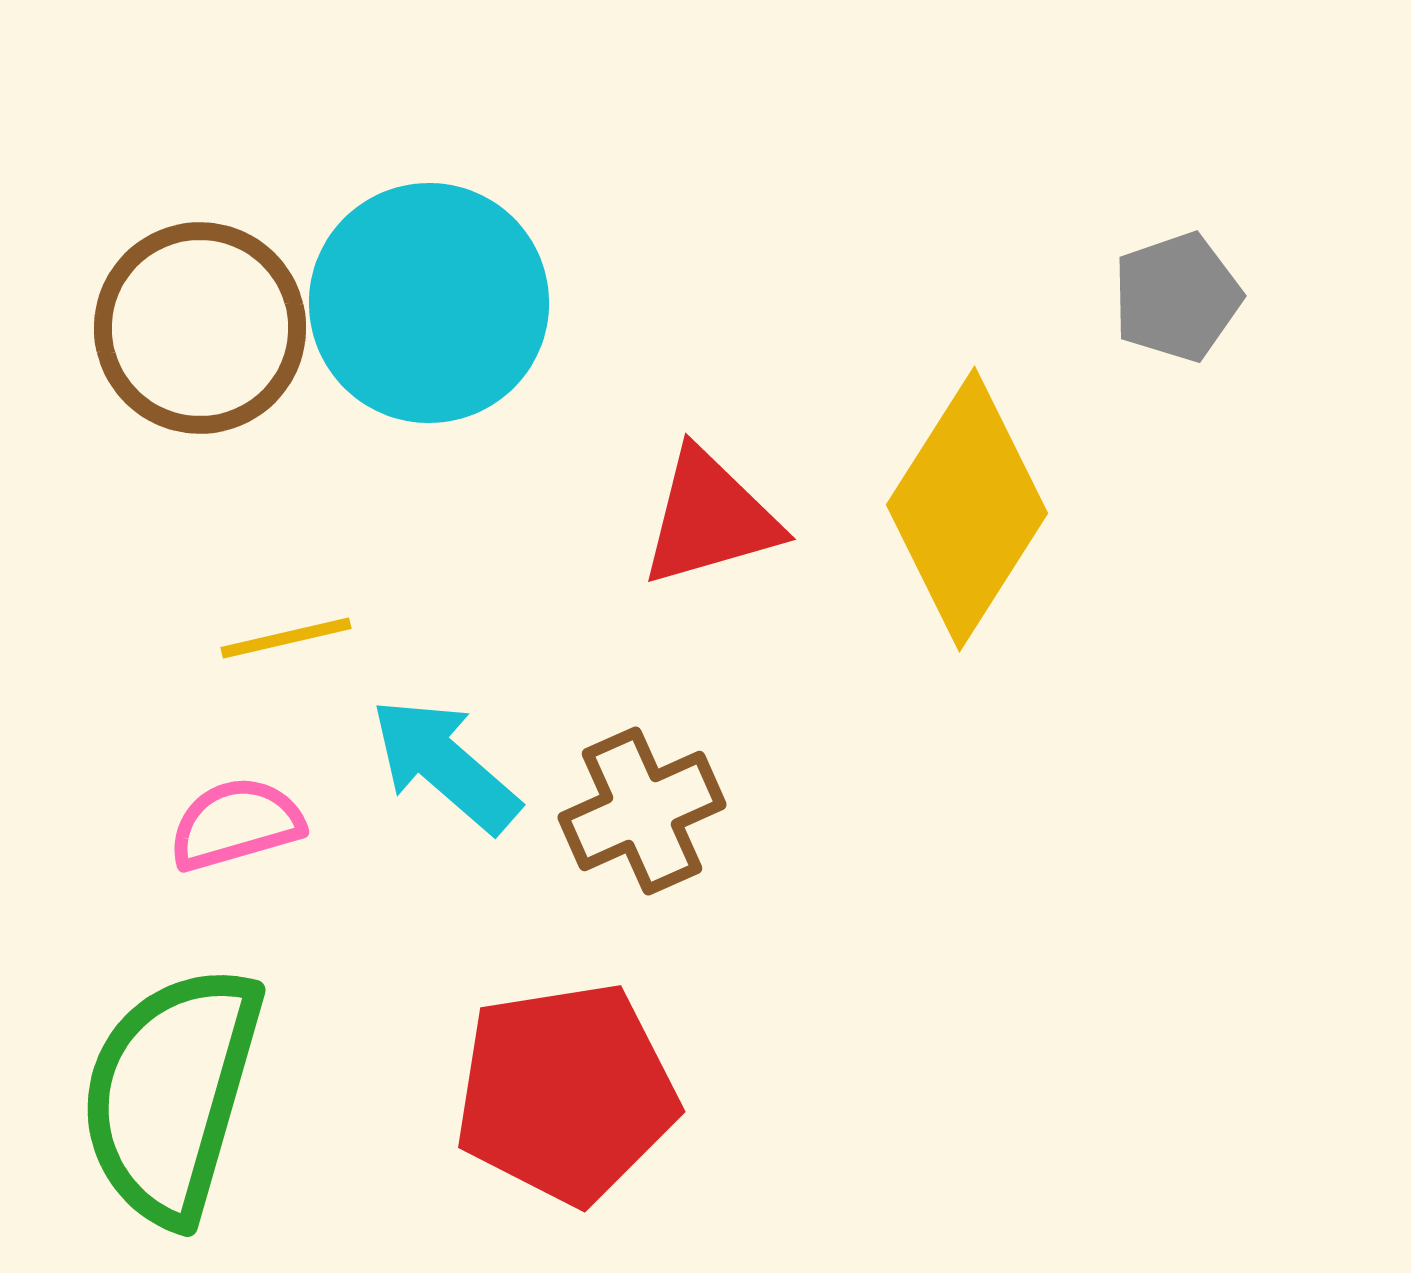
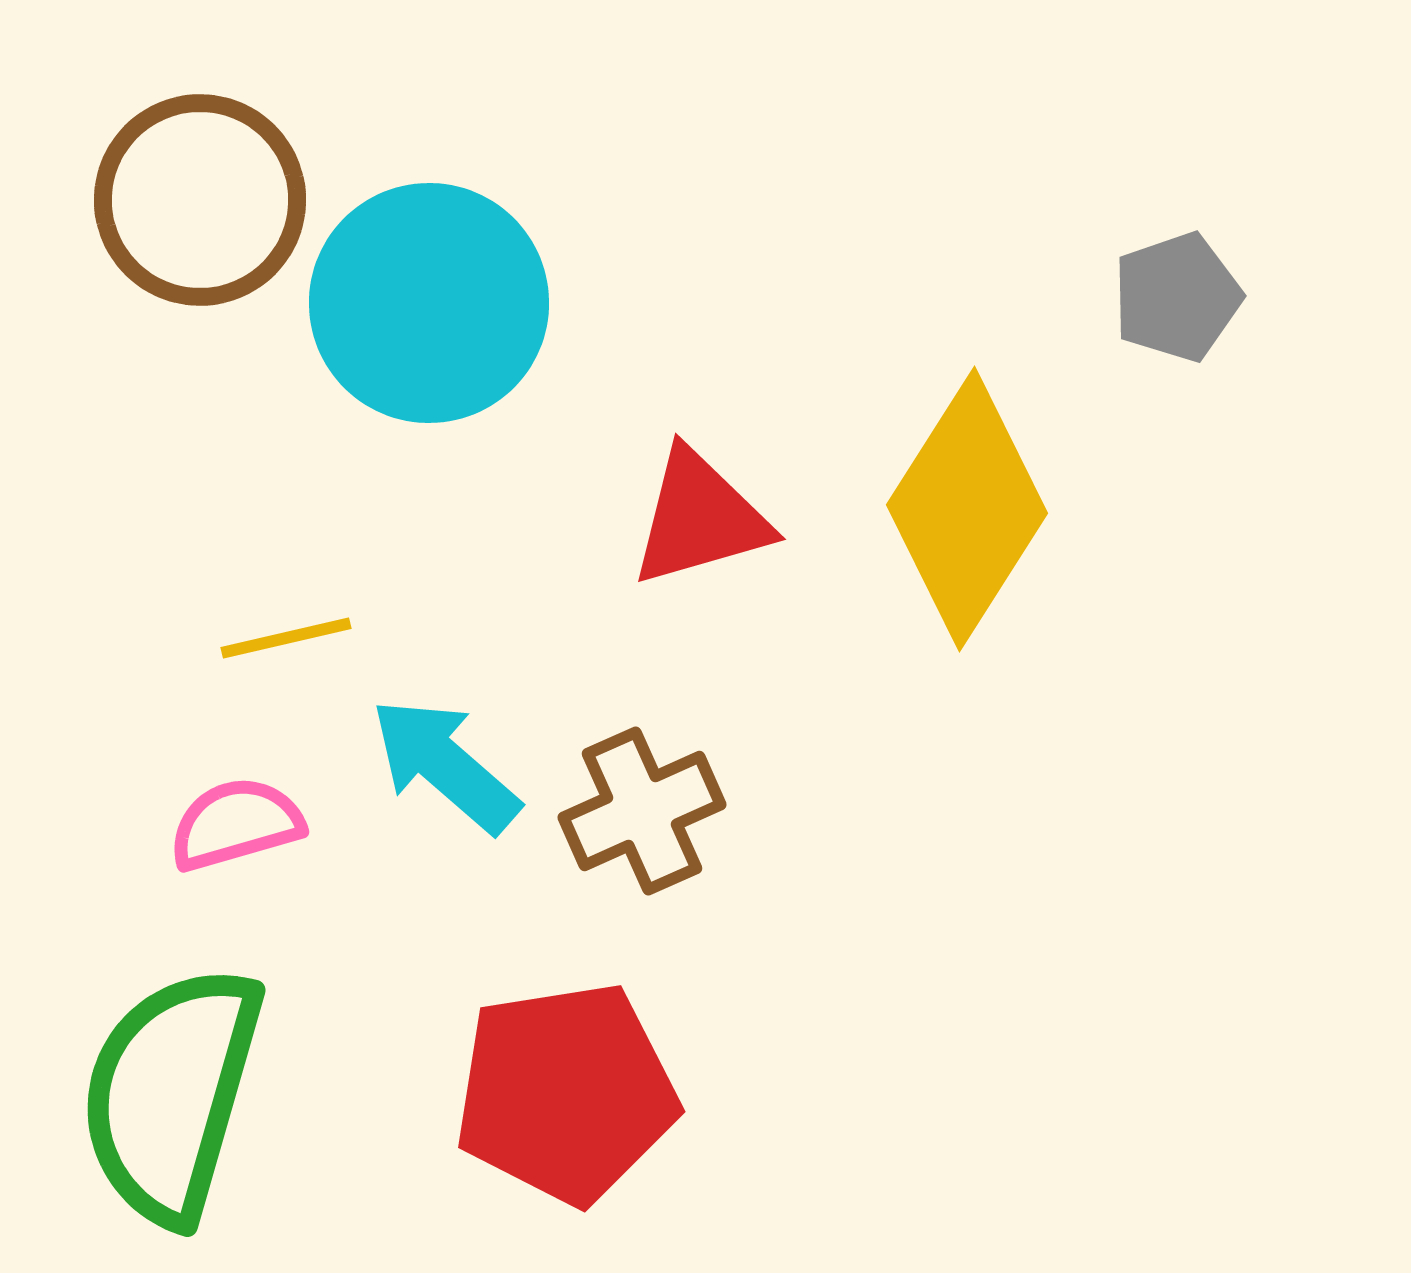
brown circle: moved 128 px up
red triangle: moved 10 px left
